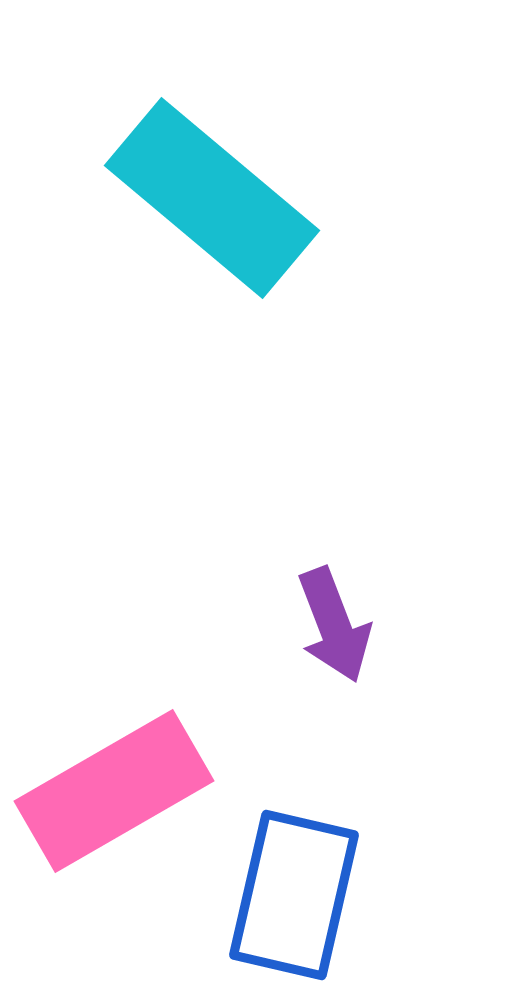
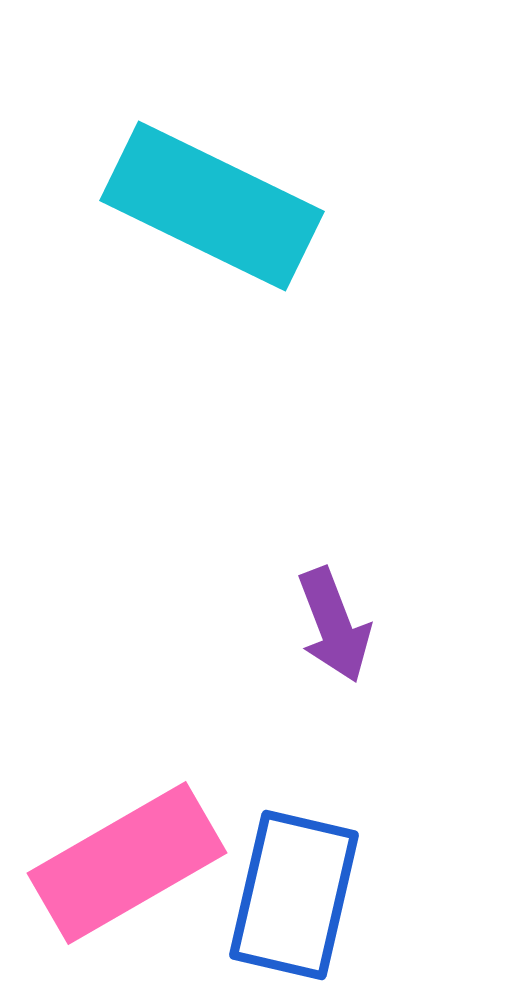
cyan rectangle: moved 8 px down; rotated 14 degrees counterclockwise
pink rectangle: moved 13 px right, 72 px down
